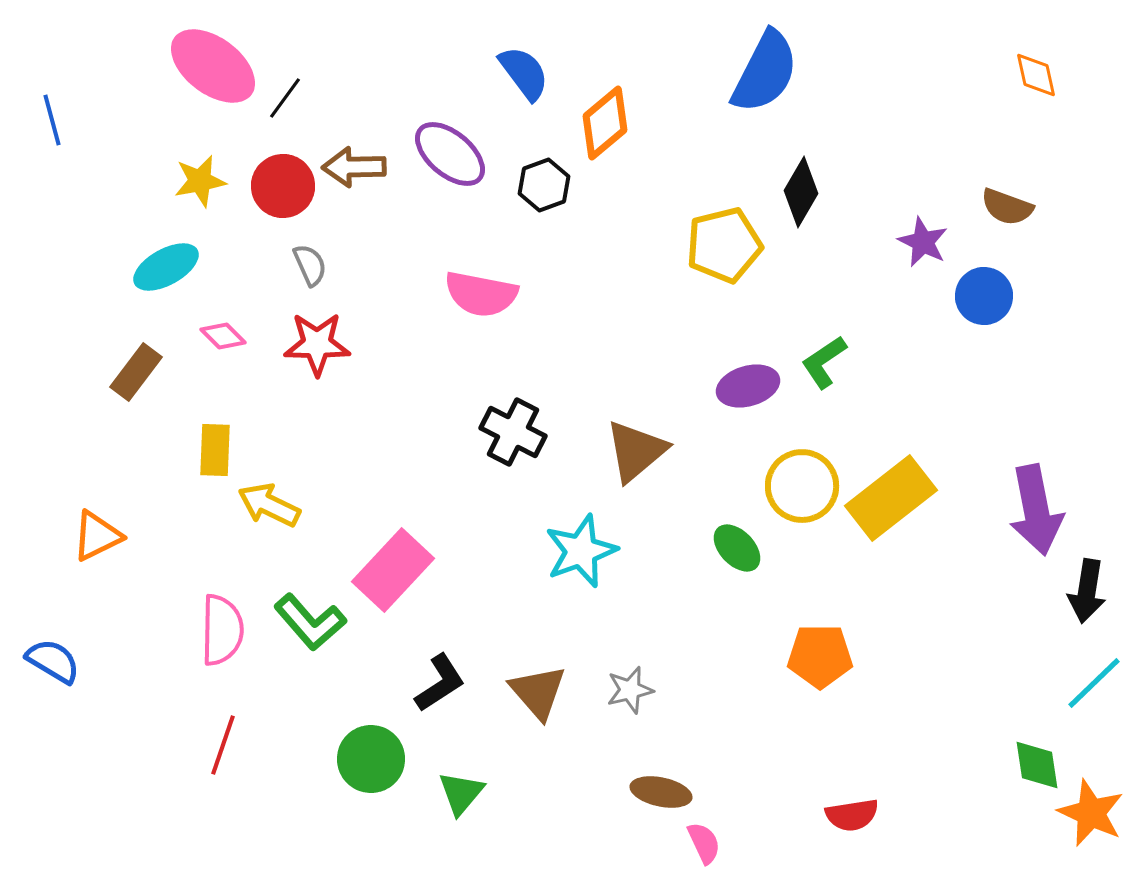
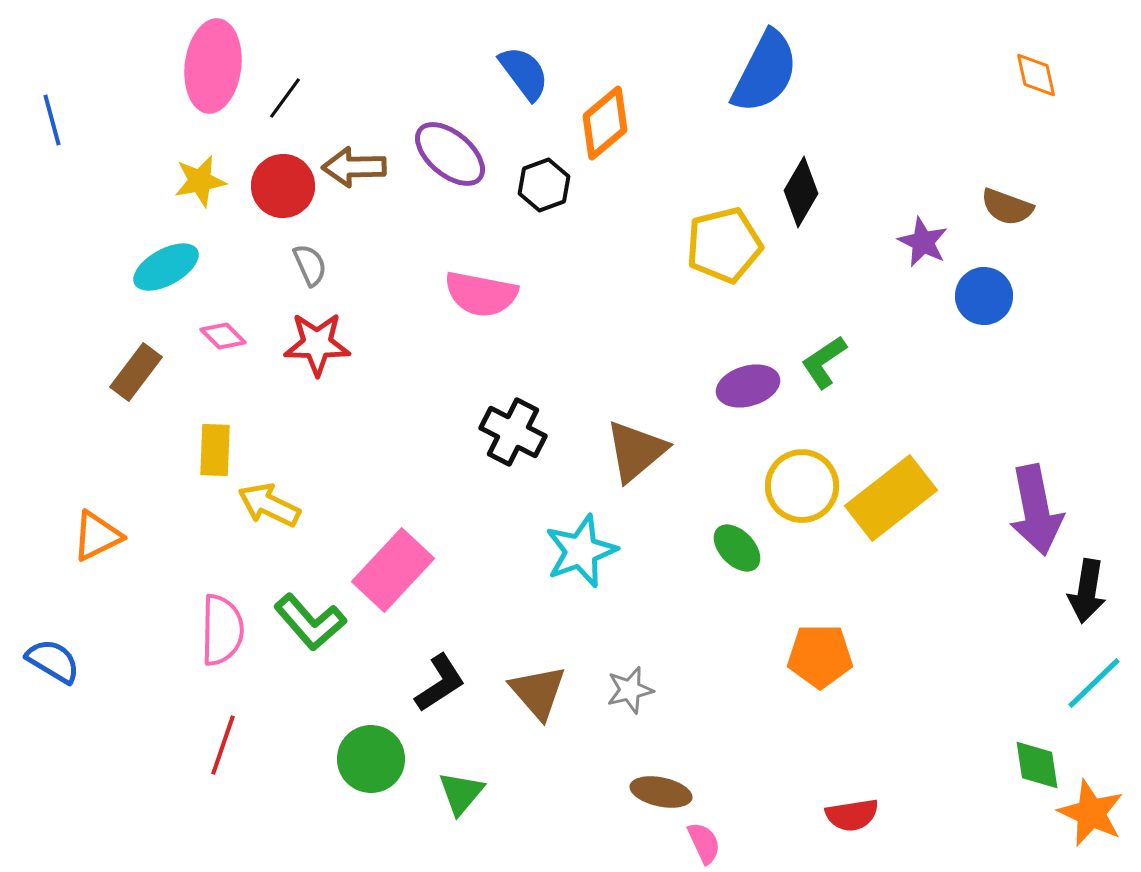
pink ellipse at (213, 66): rotated 60 degrees clockwise
